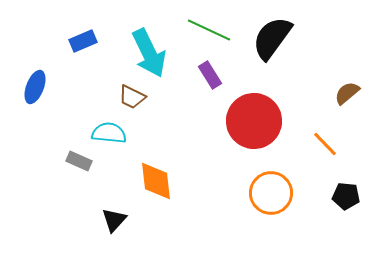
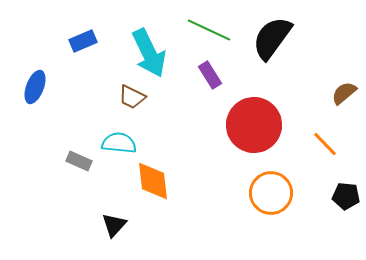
brown semicircle: moved 3 px left
red circle: moved 4 px down
cyan semicircle: moved 10 px right, 10 px down
orange diamond: moved 3 px left
black triangle: moved 5 px down
